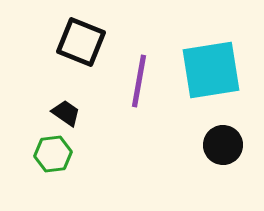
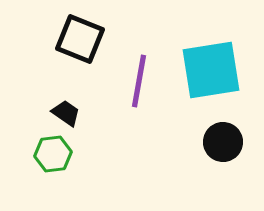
black square: moved 1 px left, 3 px up
black circle: moved 3 px up
